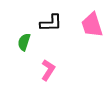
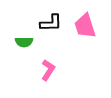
pink trapezoid: moved 7 px left, 1 px down
green semicircle: rotated 108 degrees counterclockwise
